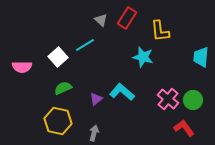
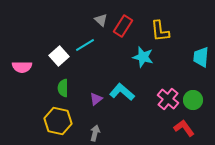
red rectangle: moved 4 px left, 8 px down
white square: moved 1 px right, 1 px up
green semicircle: rotated 66 degrees counterclockwise
gray arrow: moved 1 px right
